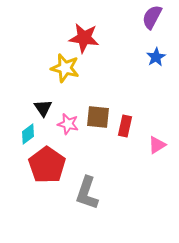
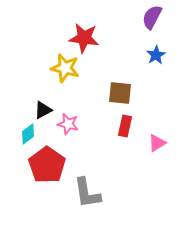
blue star: moved 2 px up
black triangle: moved 2 px down; rotated 36 degrees clockwise
brown square: moved 22 px right, 24 px up
pink triangle: moved 2 px up
gray L-shape: rotated 28 degrees counterclockwise
